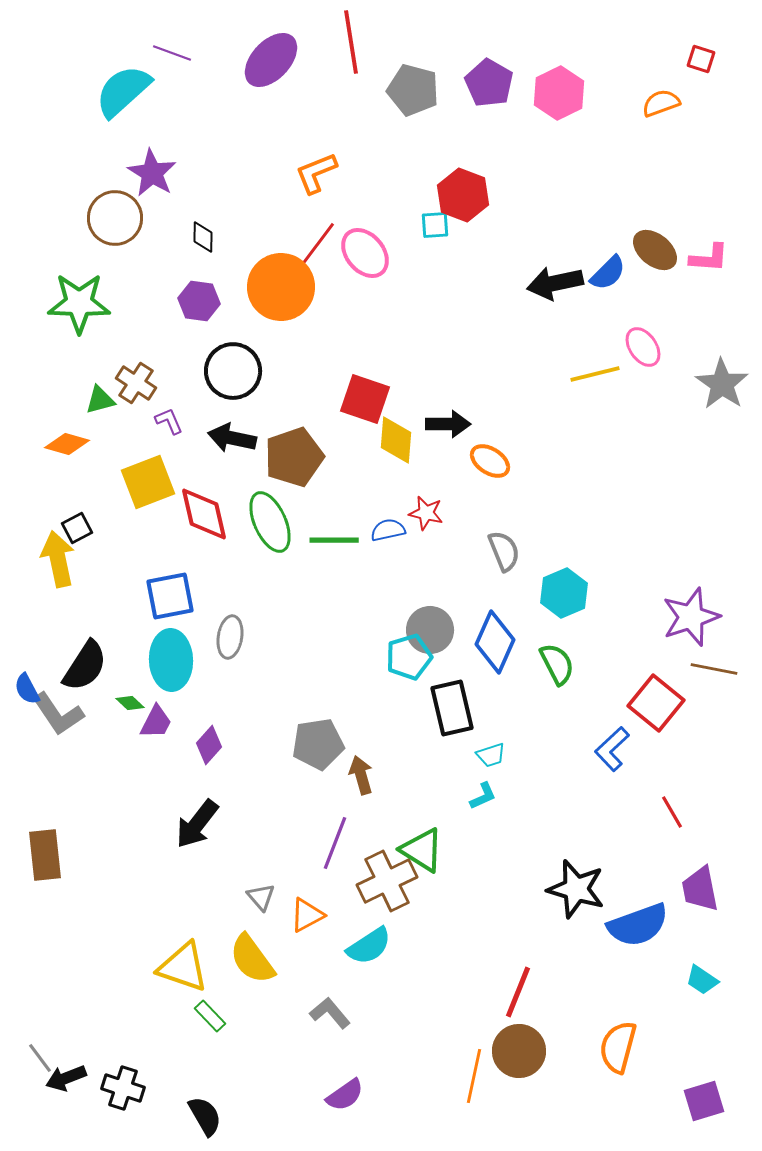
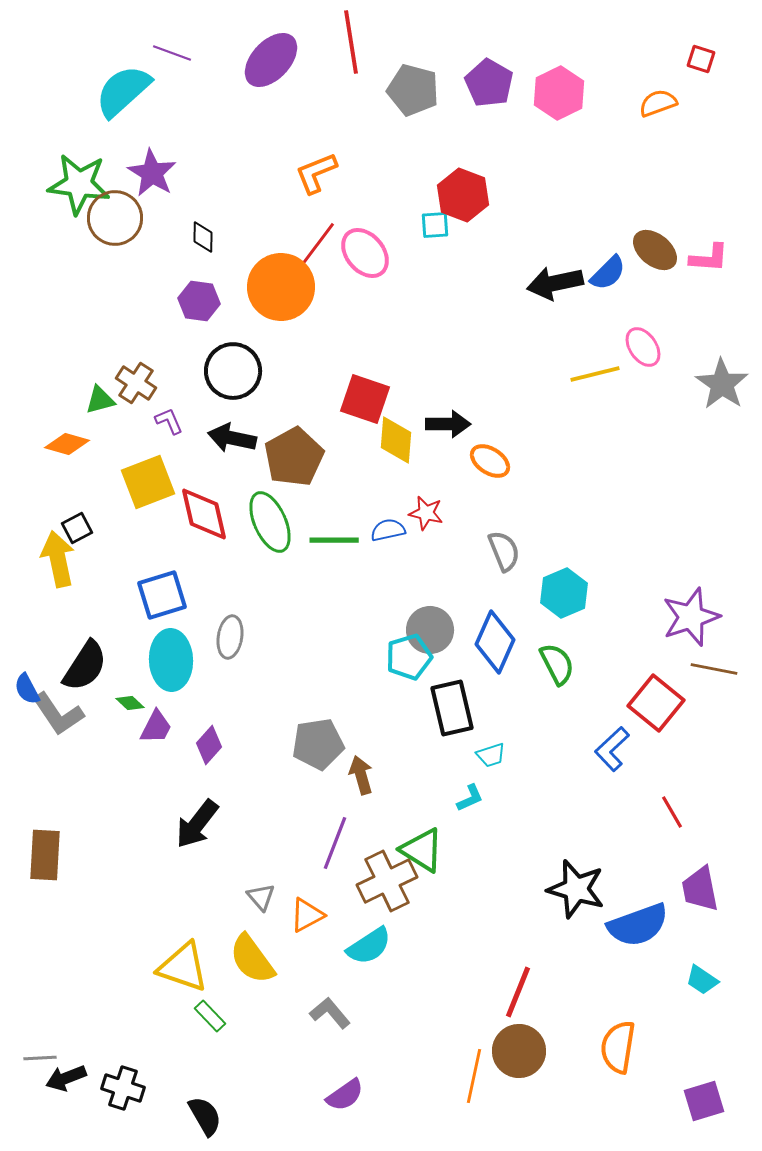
orange semicircle at (661, 103): moved 3 px left
green star at (79, 303): moved 119 px up; rotated 6 degrees clockwise
brown pentagon at (294, 457): rotated 10 degrees counterclockwise
blue square at (170, 596): moved 8 px left, 1 px up; rotated 6 degrees counterclockwise
purple trapezoid at (156, 722): moved 5 px down
cyan L-shape at (483, 796): moved 13 px left, 2 px down
brown rectangle at (45, 855): rotated 9 degrees clockwise
orange semicircle at (618, 1047): rotated 6 degrees counterclockwise
gray line at (40, 1058): rotated 56 degrees counterclockwise
